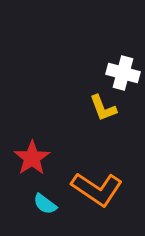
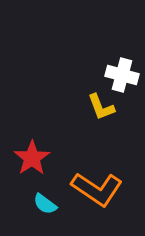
white cross: moved 1 px left, 2 px down
yellow L-shape: moved 2 px left, 1 px up
